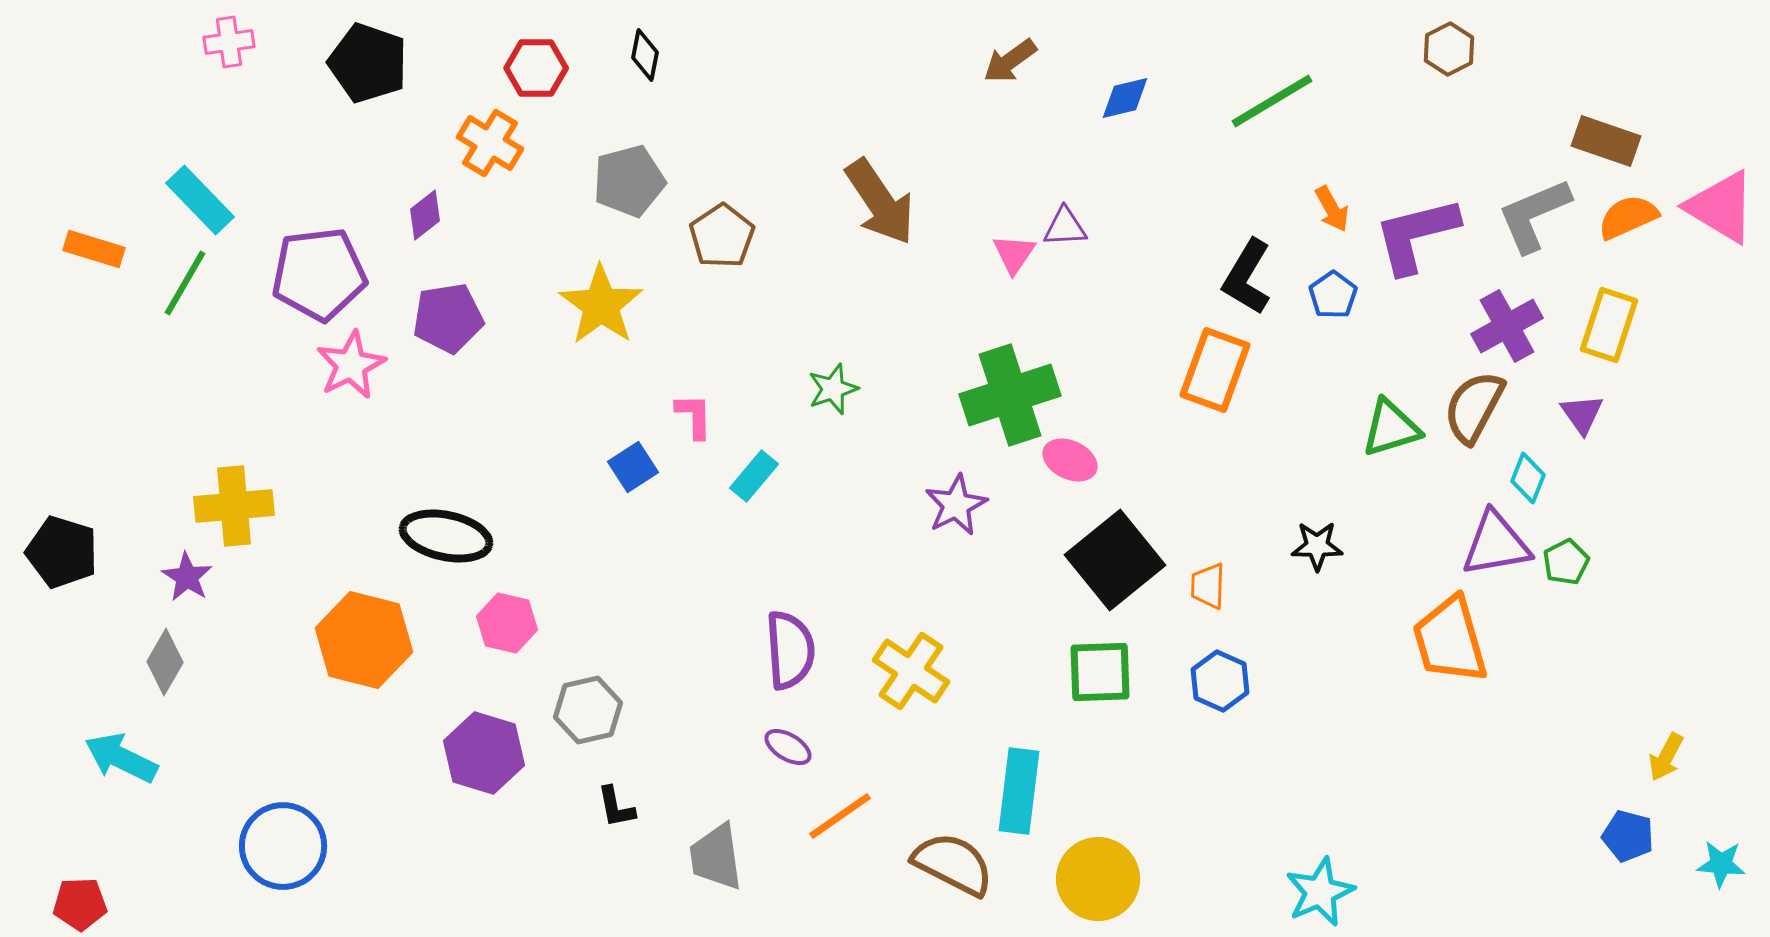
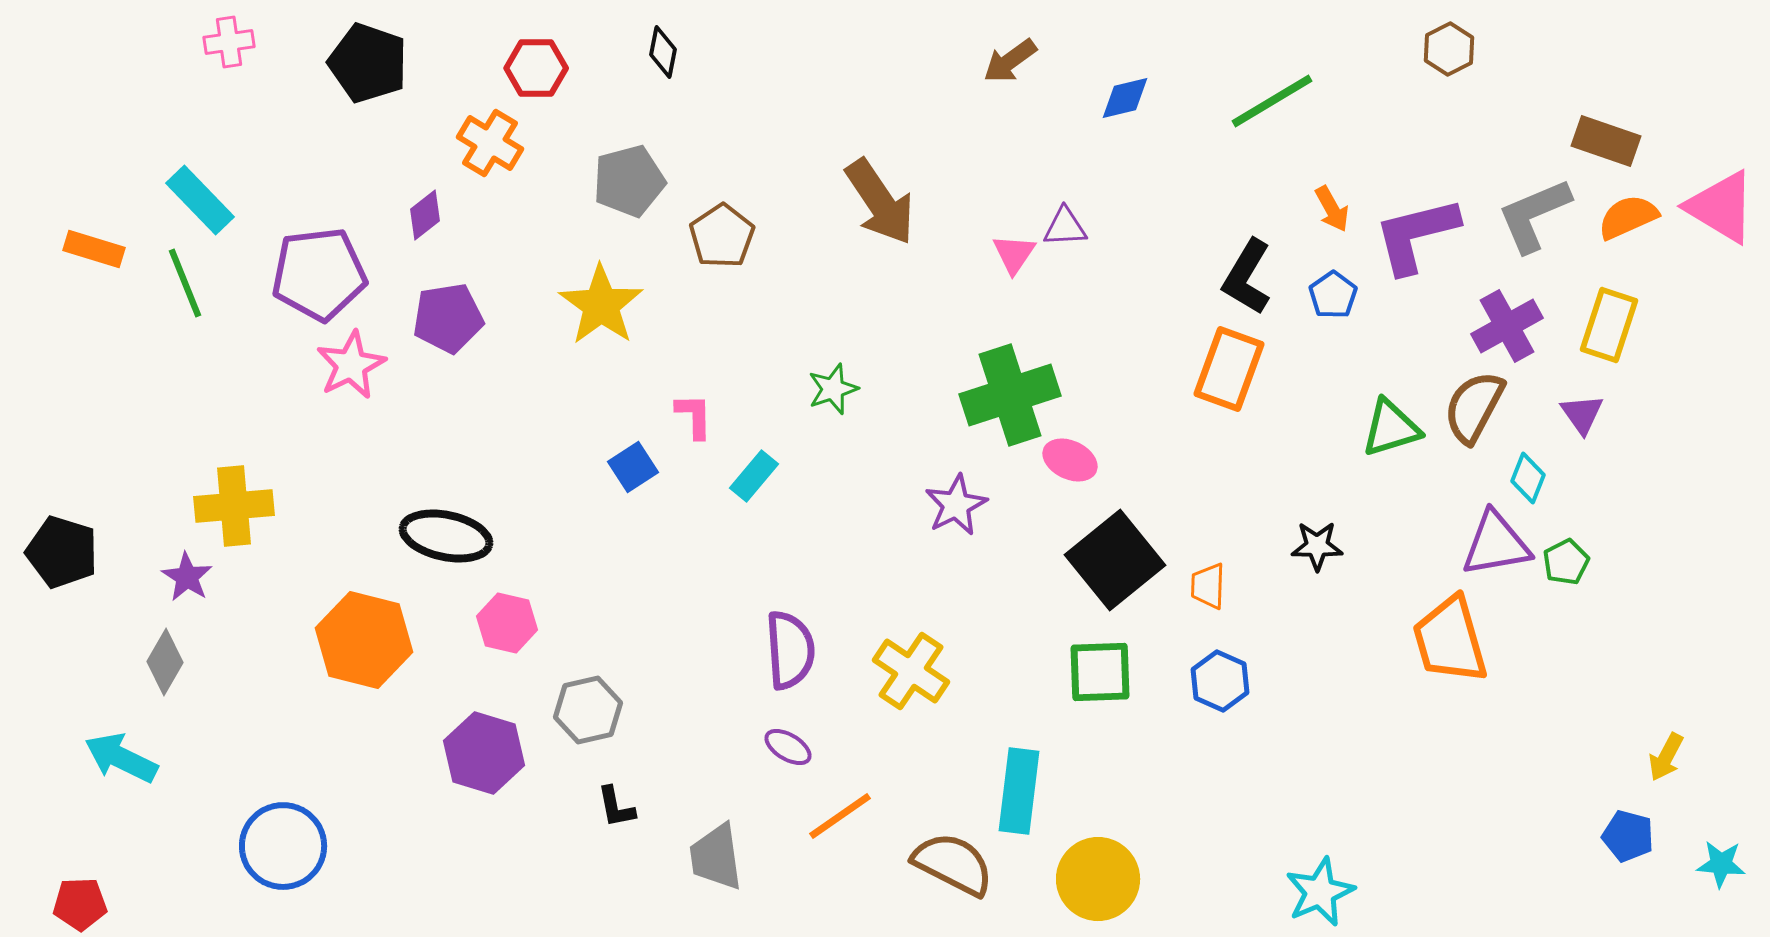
black diamond at (645, 55): moved 18 px right, 3 px up
green line at (185, 283): rotated 52 degrees counterclockwise
orange rectangle at (1215, 370): moved 14 px right, 1 px up
